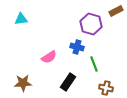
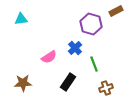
blue cross: moved 2 px left, 1 px down; rotated 32 degrees clockwise
brown cross: rotated 32 degrees counterclockwise
